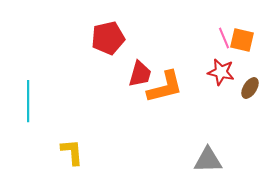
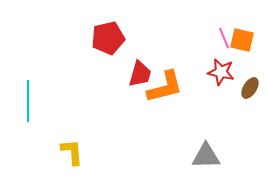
gray triangle: moved 2 px left, 4 px up
